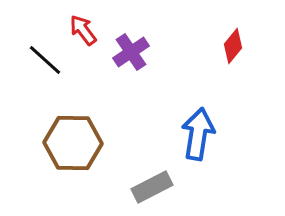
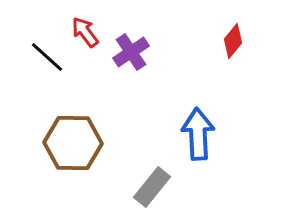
red arrow: moved 2 px right, 2 px down
red diamond: moved 5 px up
black line: moved 2 px right, 3 px up
blue arrow: rotated 12 degrees counterclockwise
gray rectangle: rotated 24 degrees counterclockwise
